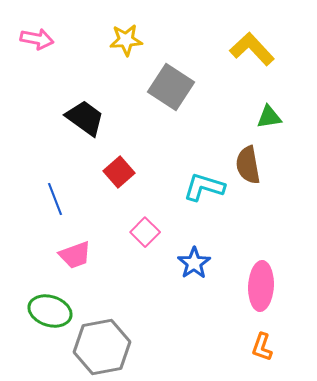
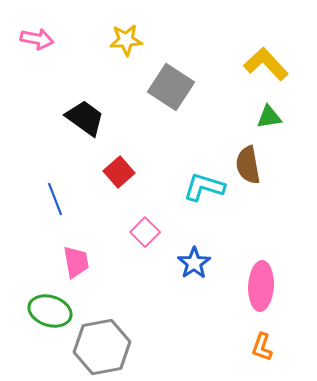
yellow L-shape: moved 14 px right, 15 px down
pink trapezoid: moved 1 px right, 7 px down; rotated 80 degrees counterclockwise
